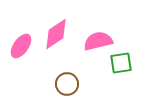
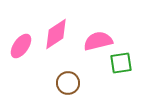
brown circle: moved 1 px right, 1 px up
